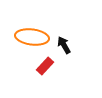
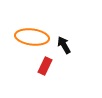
red rectangle: rotated 18 degrees counterclockwise
